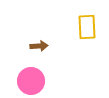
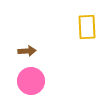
brown arrow: moved 12 px left, 5 px down
